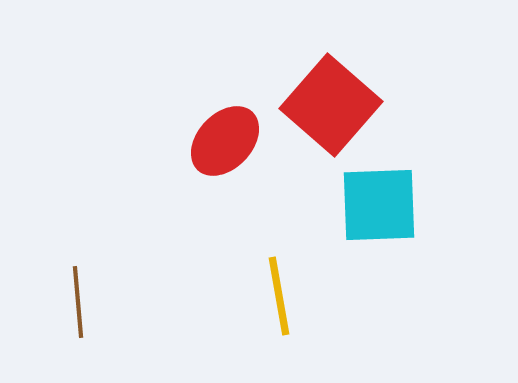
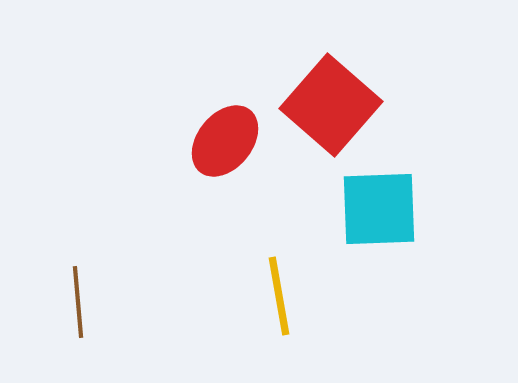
red ellipse: rotated 4 degrees counterclockwise
cyan square: moved 4 px down
